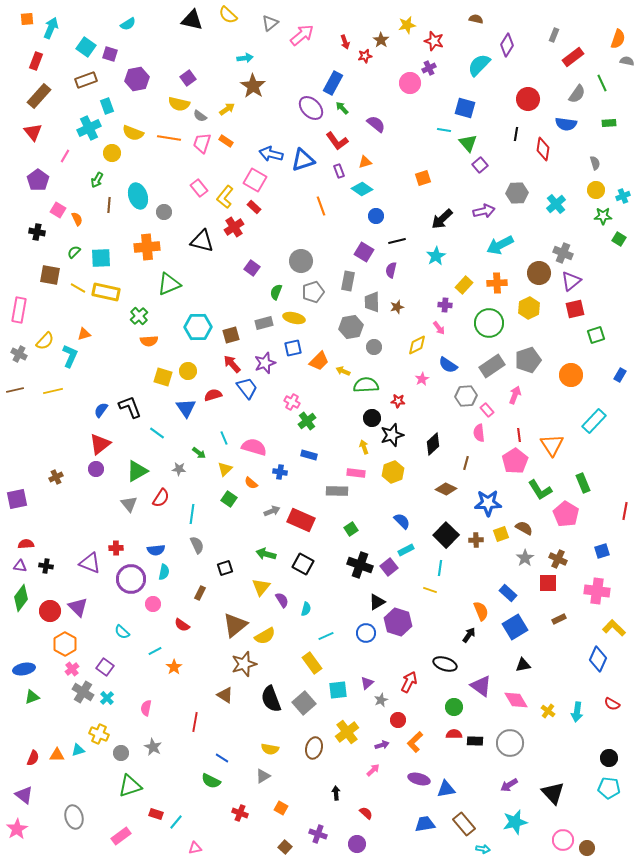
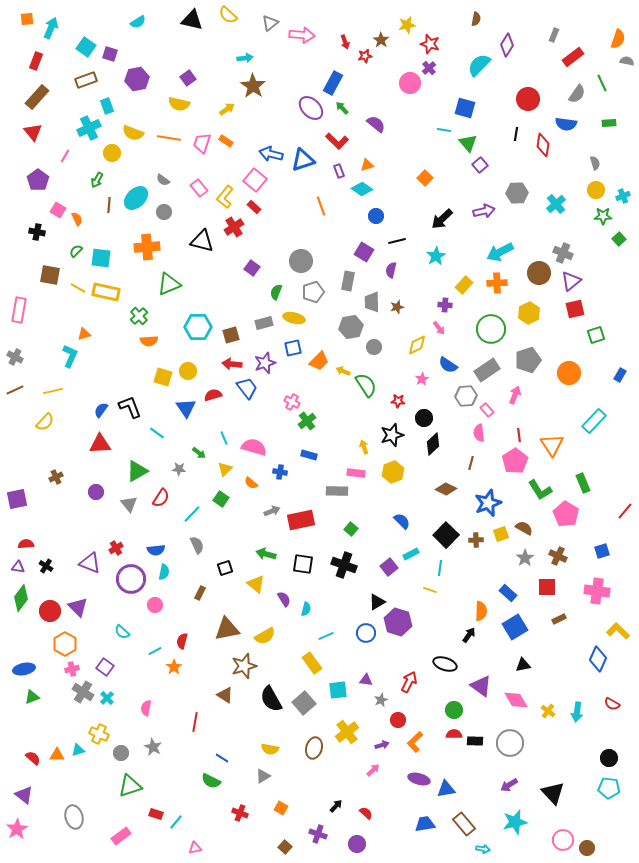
brown semicircle at (476, 19): rotated 88 degrees clockwise
cyan semicircle at (128, 24): moved 10 px right, 2 px up
pink arrow at (302, 35): rotated 45 degrees clockwise
red star at (434, 41): moved 4 px left, 3 px down
purple cross at (429, 68): rotated 16 degrees counterclockwise
brown rectangle at (39, 96): moved 2 px left, 1 px down
gray semicircle at (200, 116): moved 37 px left, 64 px down
red L-shape at (337, 141): rotated 10 degrees counterclockwise
red diamond at (543, 149): moved 4 px up
orange triangle at (365, 162): moved 2 px right, 3 px down
orange square at (423, 178): moved 2 px right; rotated 28 degrees counterclockwise
pink square at (255, 180): rotated 10 degrees clockwise
cyan ellipse at (138, 196): moved 2 px left, 2 px down; rotated 65 degrees clockwise
green square at (619, 239): rotated 16 degrees clockwise
cyan arrow at (500, 245): moved 7 px down
green semicircle at (74, 252): moved 2 px right, 1 px up
cyan square at (101, 258): rotated 10 degrees clockwise
yellow hexagon at (529, 308): moved 5 px down
green circle at (489, 323): moved 2 px right, 6 px down
yellow semicircle at (45, 341): moved 81 px down
gray cross at (19, 354): moved 4 px left, 3 px down
red arrow at (232, 364): rotated 42 degrees counterclockwise
gray rectangle at (492, 366): moved 5 px left, 4 px down
orange circle at (571, 375): moved 2 px left, 2 px up
green semicircle at (366, 385): rotated 60 degrees clockwise
brown line at (15, 390): rotated 12 degrees counterclockwise
black circle at (372, 418): moved 52 px right
red triangle at (100, 444): rotated 35 degrees clockwise
brown line at (466, 463): moved 5 px right
purple circle at (96, 469): moved 23 px down
green square at (229, 499): moved 8 px left
blue star at (488, 503): rotated 20 degrees counterclockwise
red line at (625, 511): rotated 30 degrees clockwise
cyan line at (192, 514): rotated 36 degrees clockwise
red rectangle at (301, 520): rotated 36 degrees counterclockwise
green square at (351, 529): rotated 16 degrees counterclockwise
red cross at (116, 548): rotated 32 degrees counterclockwise
cyan rectangle at (406, 550): moved 5 px right, 4 px down
brown cross at (558, 559): moved 3 px up
black square at (303, 564): rotated 20 degrees counterclockwise
black cross at (360, 565): moved 16 px left
purple triangle at (20, 566): moved 2 px left, 1 px down
black cross at (46, 566): rotated 24 degrees clockwise
red square at (548, 583): moved 1 px left, 4 px down
yellow triangle at (261, 587): moved 5 px left, 3 px up; rotated 30 degrees counterclockwise
purple semicircle at (282, 600): moved 2 px right, 1 px up
pink circle at (153, 604): moved 2 px right, 1 px down
orange semicircle at (481, 611): rotated 24 degrees clockwise
red semicircle at (182, 625): moved 16 px down; rotated 70 degrees clockwise
brown triangle at (235, 625): moved 8 px left, 4 px down; rotated 28 degrees clockwise
yellow L-shape at (614, 628): moved 4 px right, 3 px down
brown star at (244, 664): moved 2 px down
pink cross at (72, 669): rotated 24 degrees clockwise
purple triangle at (367, 683): moved 1 px left, 3 px up; rotated 48 degrees clockwise
black semicircle at (271, 699): rotated 8 degrees counterclockwise
green circle at (454, 707): moved 3 px down
red semicircle at (33, 758): rotated 70 degrees counterclockwise
black arrow at (336, 793): moved 13 px down; rotated 48 degrees clockwise
